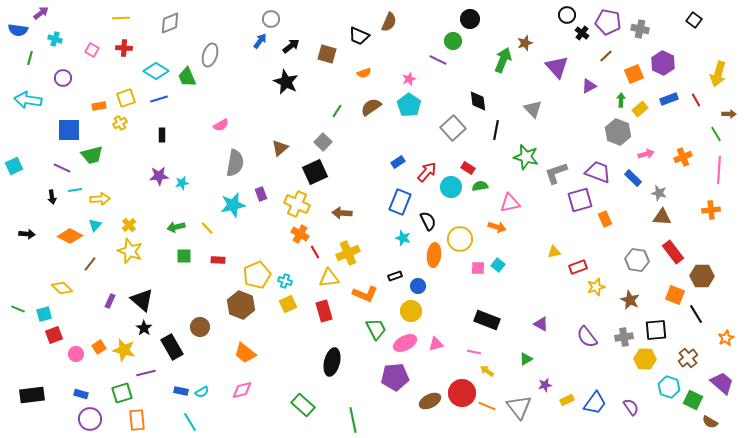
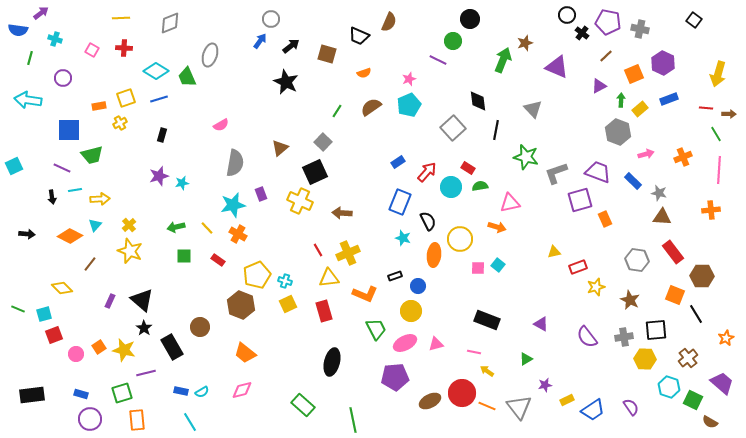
purple triangle at (557, 67): rotated 25 degrees counterclockwise
purple triangle at (589, 86): moved 10 px right
red line at (696, 100): moved 10 px right, 8 px down; rotated 56 degrees counterclockwise
cyan pentagon at (409, 105): rotated 15 degrees clockwise
black rectangle at (162, 135): rotated 16 degrees clockwise
purple star at (159, 176): rotated 12 degrees counterclockwise
blue rectangle at (633, 178): moved 3 px down
yellow cross at (297, 204): moved 3 px right, 3 px up
orange cross at (300, 234): moved 62 px left
red line at (315, 252): moved 3 px right, 2 px up
red rectangle at (218, 260): rotated 32 degrees clockwise
blue trapezoid at (595, 403): moved 2 px left, 7 px down; rotated 20 degrees clockwise
